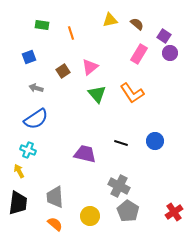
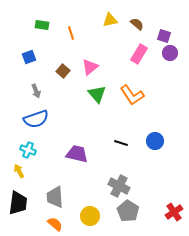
purple square: rotated 16 degrees counterclockwise
brown square: rotated 16 degrees counterclockwise
gray arrow: moved 3 px down; rotated 128 degrees counterclockwise
orange L-shape: moved 2 px down
blue semicircle: rotated 15 degrees clockwise
purple trapezoid: moved 8 px left
